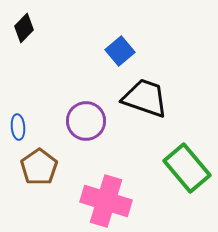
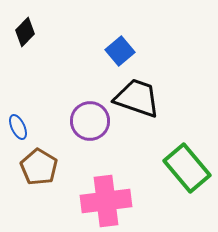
black diamond: moved 1 px right, 4 px down
black trapezoid: moved 8 px left
purple circle: moved 4 px right
blue ellipse: rotated 20 degrees counterclockwise
brown pentagon: rotated 6 degrees counterclockwise
pink cross: rotated 24 degrees counterclockwise
